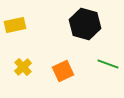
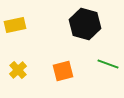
yellow cross: moved 5 px left, 3 px down
orange square: rotated 10 degrees clockwise
